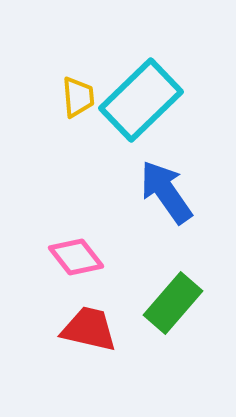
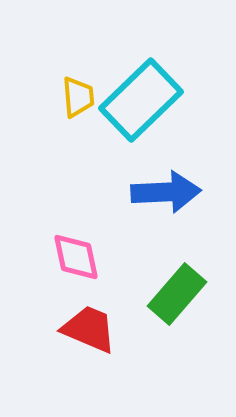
blue arrow: rotated 122 degrees clockwise
pink diamond: rotated 26 degrees clockwise
green rectangle: moved 4 px right, 9 px up
red trapezoid: rotated 10 degrees clockwise
